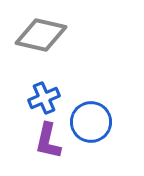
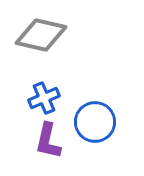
blue circle: moved 4 px right
